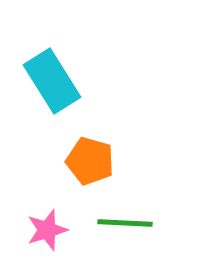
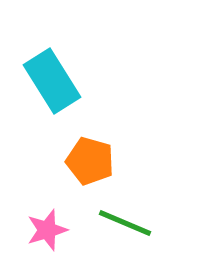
green line: rotated 20 degrees clockwise
